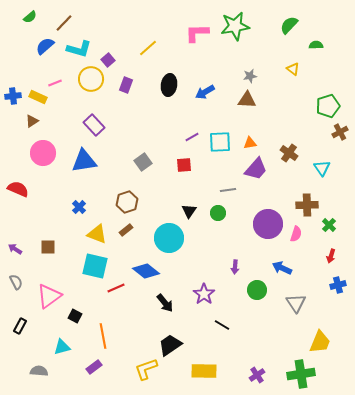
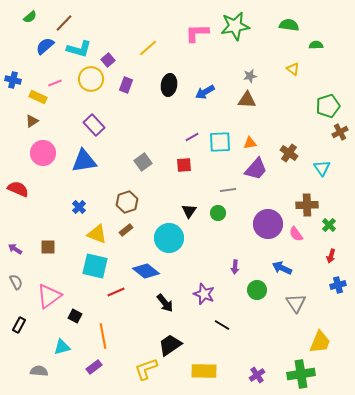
green semicircle at (289, 25): rotated 54 degrees clockwise
blue cross at (13, 96): moved 16 px up; rotated 21 degrees clockwise
pink semicircle at (296, 234): rotated 126 degrees clockwise
red line at (116, 288): moved 4 px down
purple star at (204, 294): rotated 15 degrees counterclockwise
black rectangle at (20, 326): moved 1 px left, 1 px up
